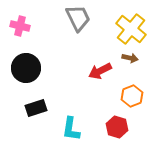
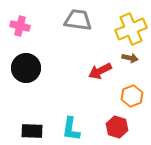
gray trapezoid: moved 2 px down; rotated 56 degrees counterclockwise
yellow cross: rotated 28 degrees clockwise
black rectangle: moved 4 px left, 23 px down; rotated 20 degrees clockwise
